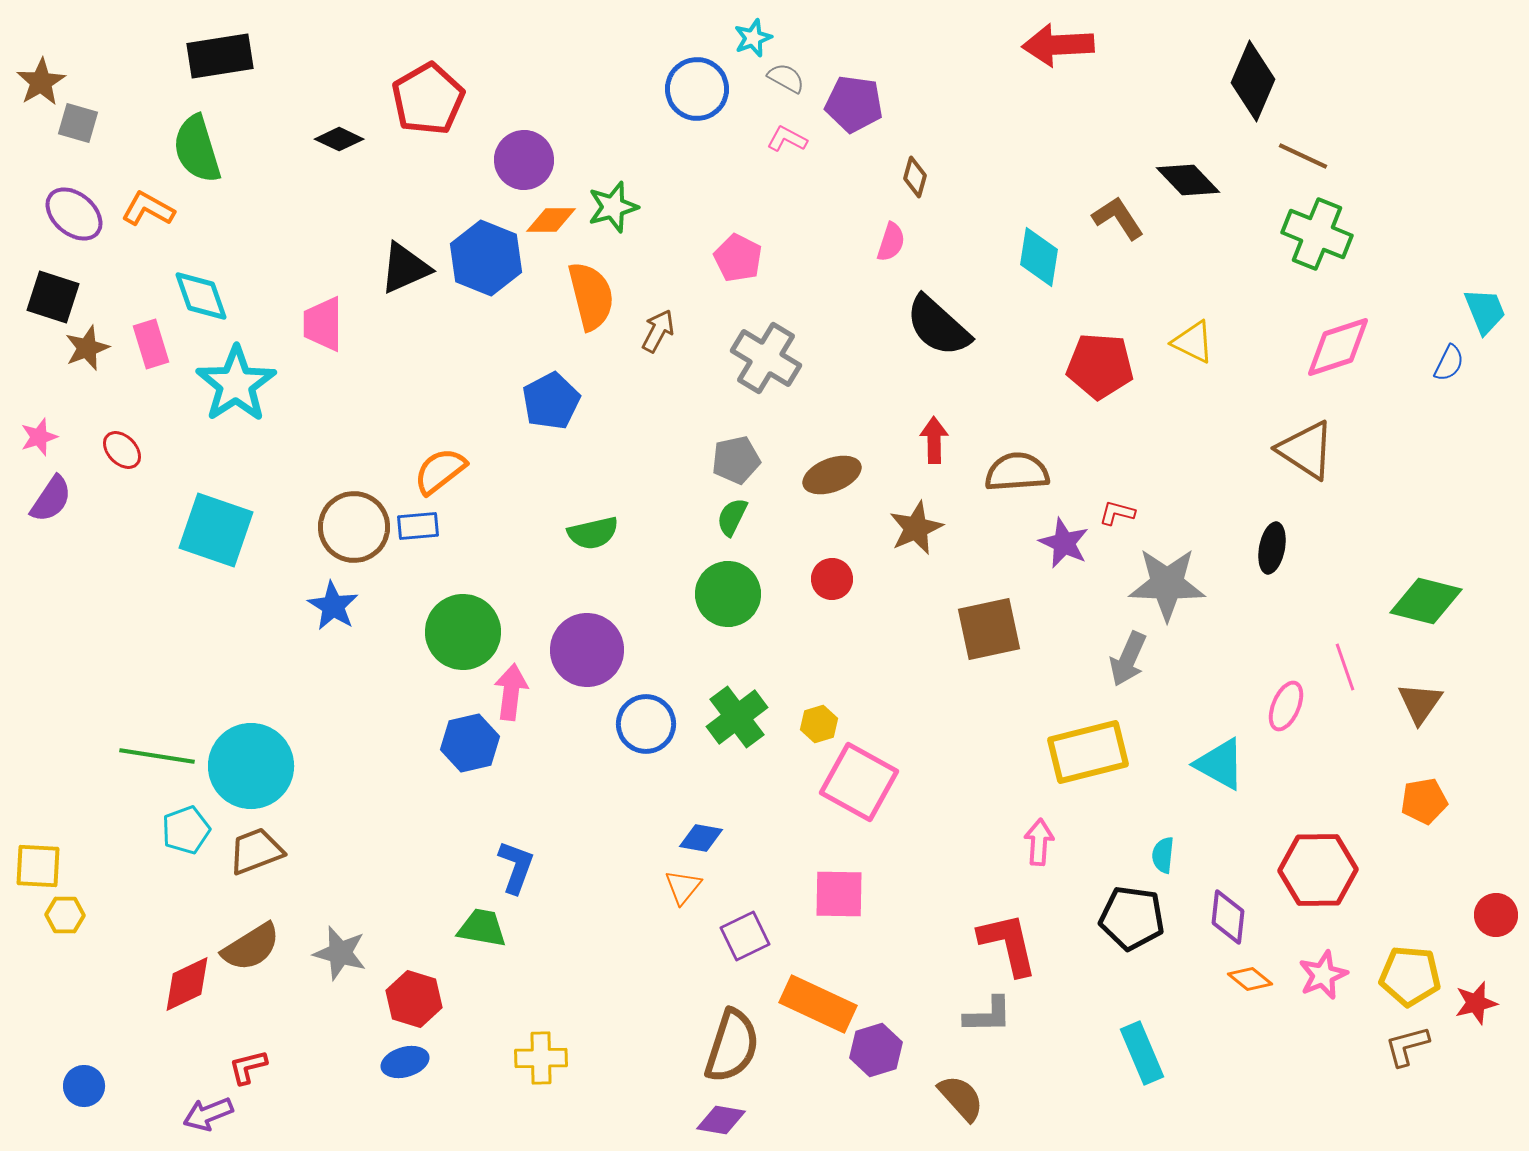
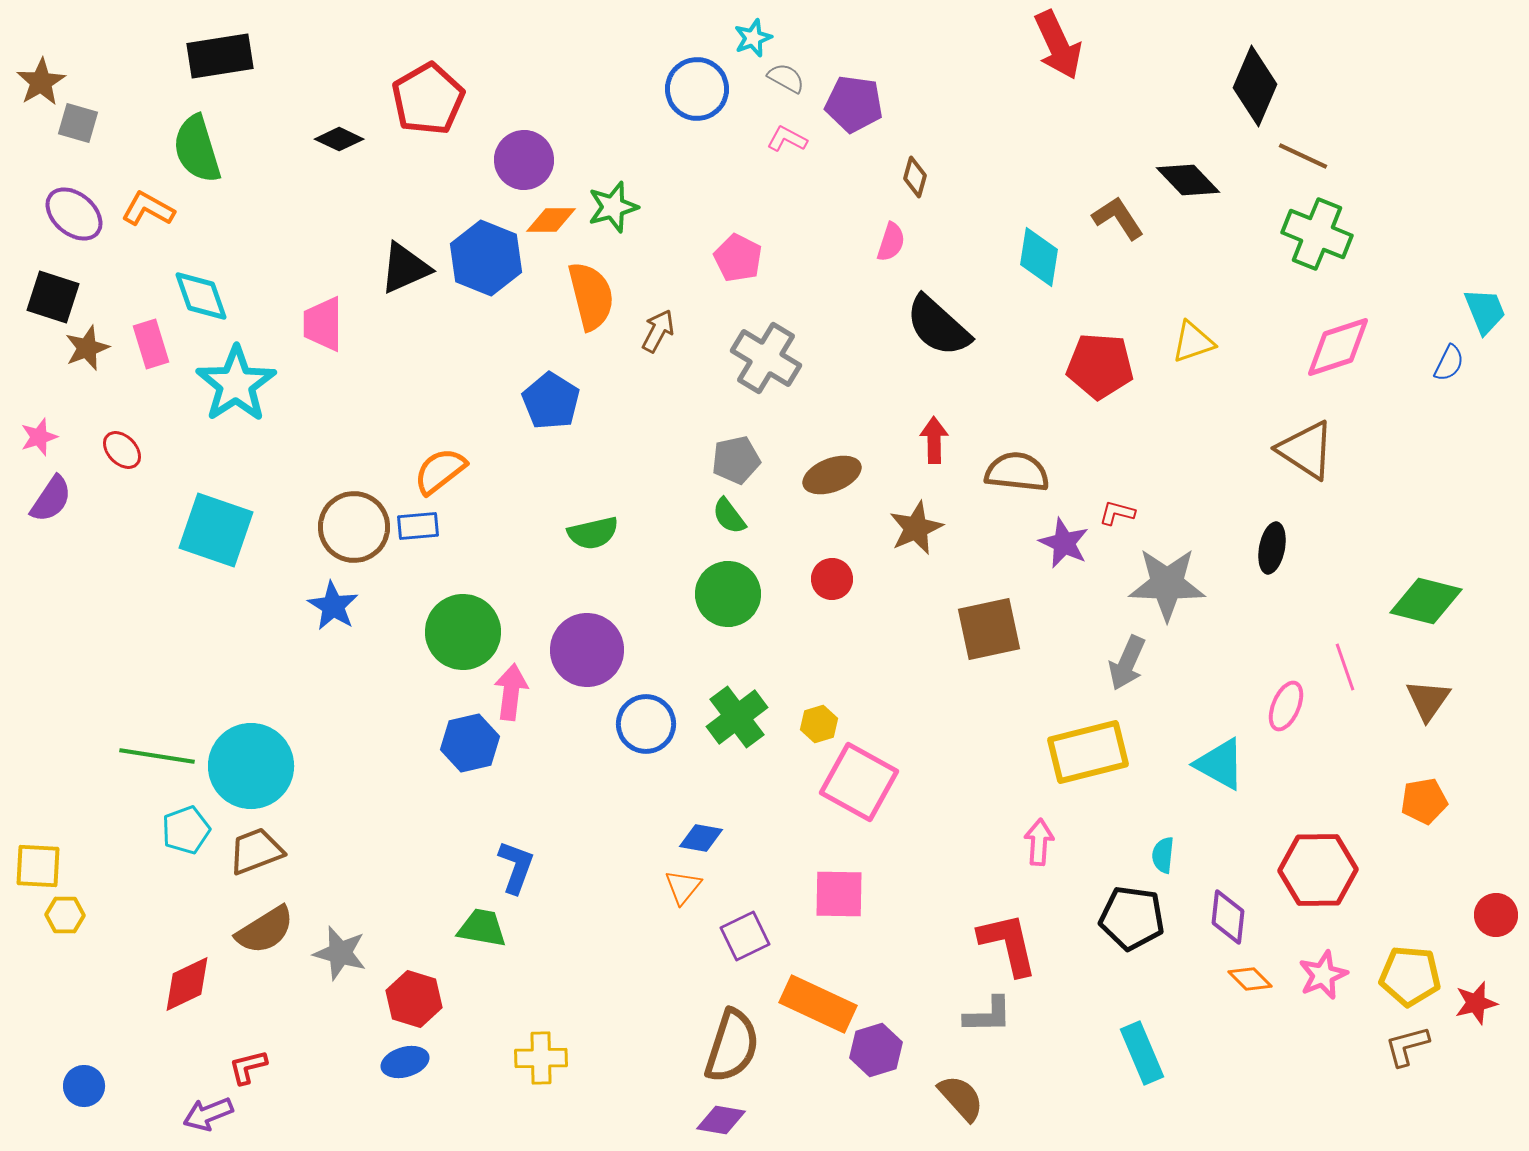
red arrow at (1058, 45): rotated 112 degrees counterclockwise
black diamond at (1253, 81): moved 2 px right, 5 px down
yellow triangle at (1193, 342): rotated 45 degrees counterclockwise
blue pentagon at (551, 401): rotated 12 degrees counterclockwise
brown semicircle at (1017, 472): rotated 10 degrees clockwise
green semicircle at (732, 517): moved 3 px left, 1 px up; rotated 63 degrees counterclockwise
gray arrow at (1128, 659): moved 1 px left, 4 px down
brown triangle at (1420, 703): moved 8 px right, 3 px up
brown semicircle at (251, 947): moved 14 px right, 17 px up
orange diamond at (1250, 979): rotated 6 degrees clockwise
